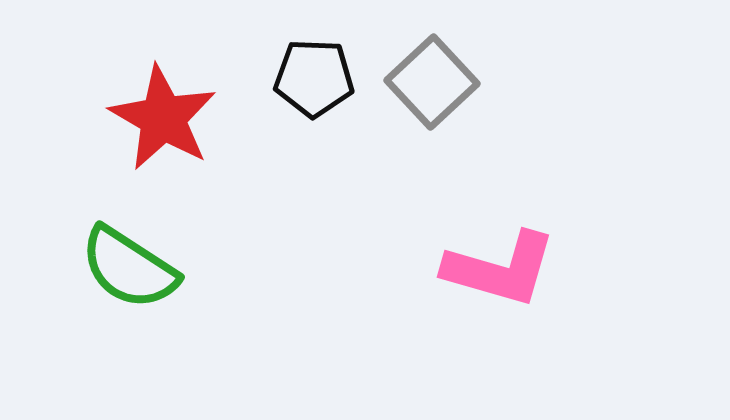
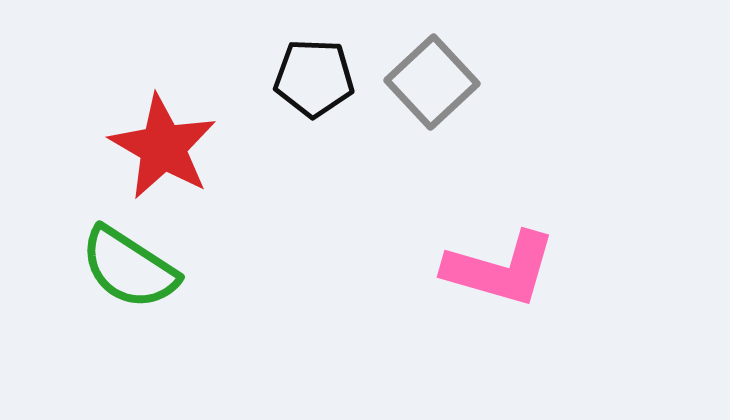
red star: moved 29 px down
